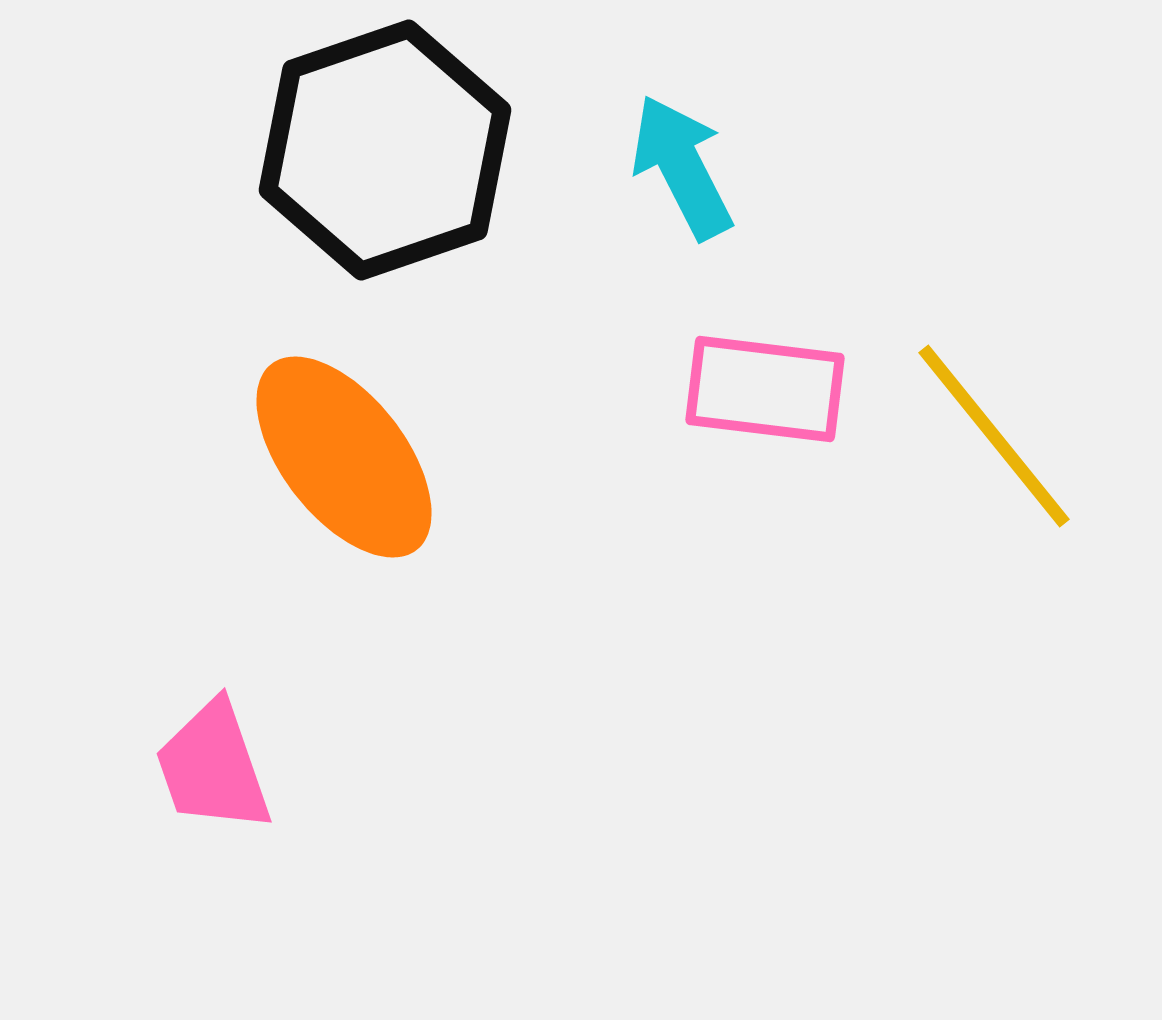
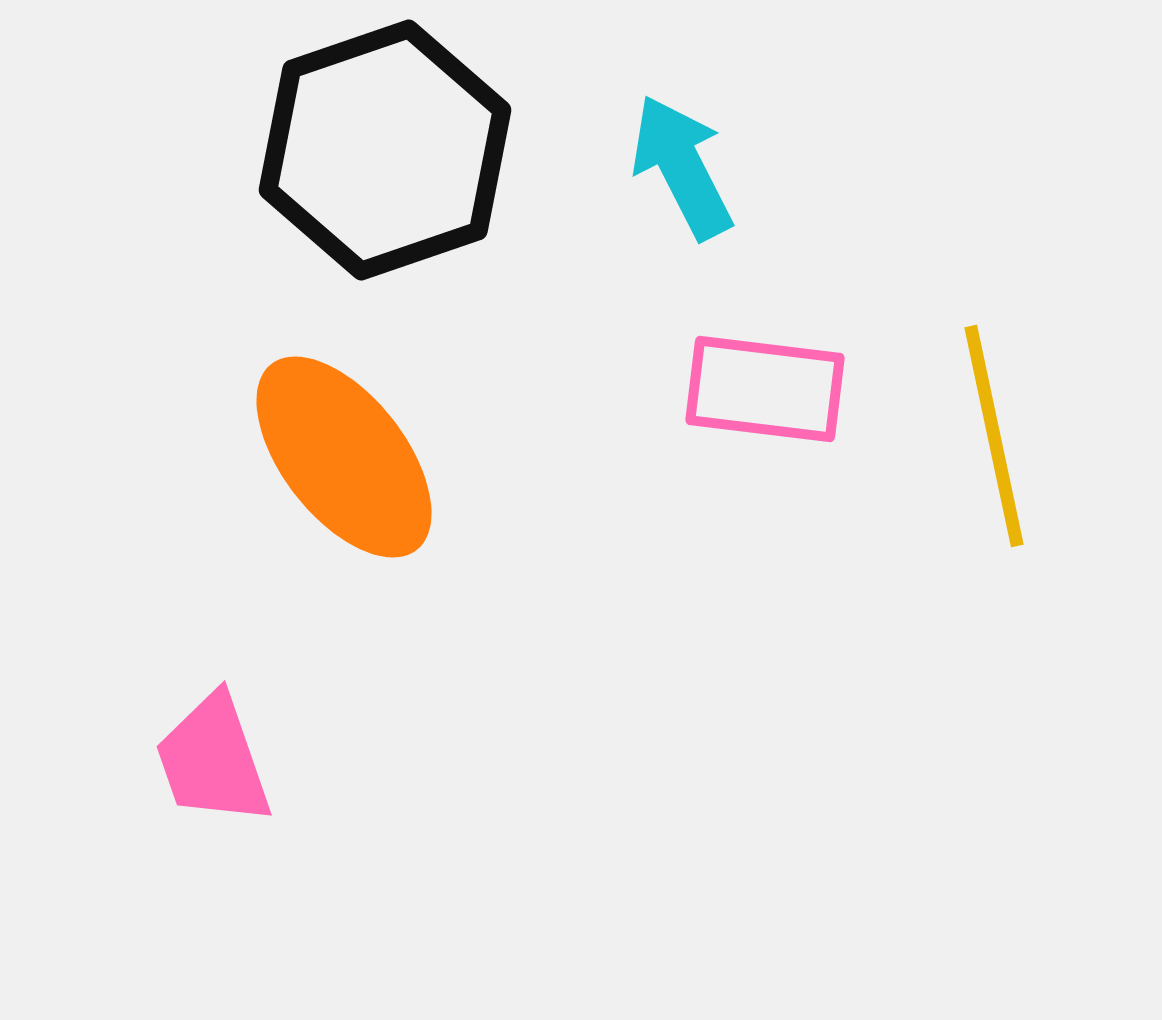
yellow line: rotated 27 degrees clockwise
pink trapezoid: moved 7 px up
